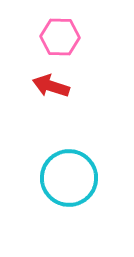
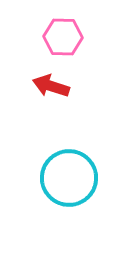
pink hexagon: moved 3 px right
